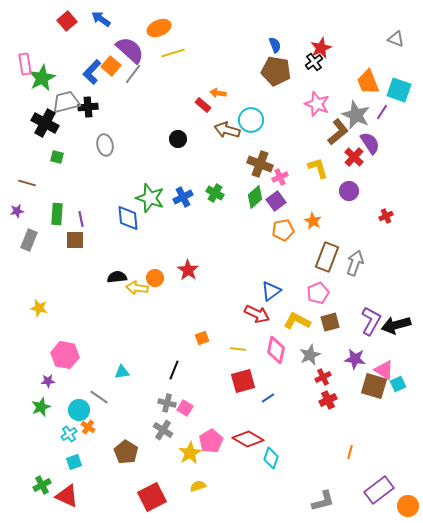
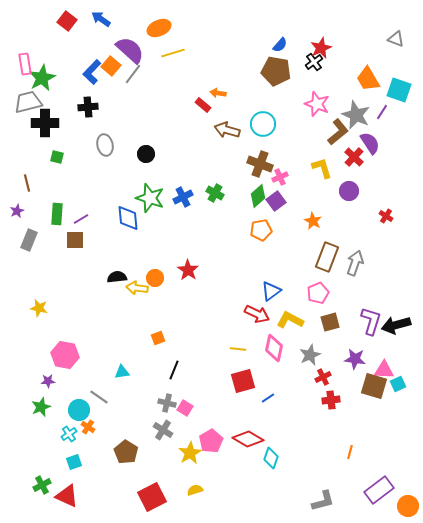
red square at (67, 21): rotated 12 degrees counterclockwise
blue semicircle at (275, 45): moved 5 px right; rotated 63 degrees clockwise
orange trapezoid at (368, 82): moved 3 px up; rotated 8 degrees counterclockwise
gray trapezoid at (66, 102): moved 38 px left
cyan circle at (251, 120): moved 12 px right, 4 px down
black cross at (45, 123): rotated 28 degrees counterclockwise
black circle at (178, 139): moved 32 px left, 15 px down
yellow L-shape at (318, 168): moved 4 px right
brown line at (27, 183): rotated 60 degrees clockwise
green diamond at (255, 197): moved 3 px right, 1 px up
purple star at (17, 211): rotated 16 degrees counterclockwise
red cross at (386, 216): rotated 32 degrees counterclockwise
purple line at (81, 219): rotated 70 degrees clockwise
orange pentagon at (283, 230): moved 22 px left
yellow L-shape at (297, 321): moved 7 px left, 1 px up
purple L-shape at (371, 321): rotated 12 degrees counterclockwise
orange square at (202, 338): moved 44 px left
pink diamond at (276, 350): moved 2 px left, 2 px up
pink triangle at (384, 370): rotated 30 degrees counterclockwise
red cross at (328, 400): moved 3 px right; rotated 18 degrees clockwise
yellow semicircle at (198, 486): moved 3 px left, 4 px down
